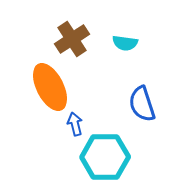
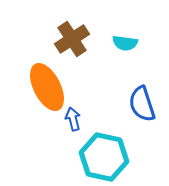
orange ellipse: moved 3 px left
blue arrow: moved 2 px left, 5 px up
cyan hexagon: moved 1 px left; rotated 12 degrees clockwise
